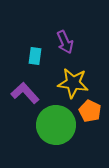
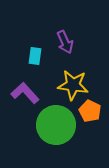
yellow star: moved 2 px down
